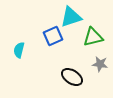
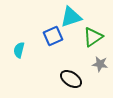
green triangle: rotated 20 degrees counterclockwise
black ellipse: moved 1 px left, 2 px down
